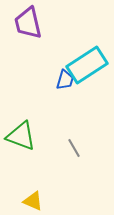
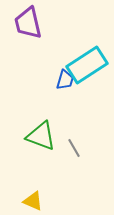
green triangle: moved 20 px right
